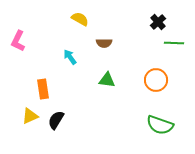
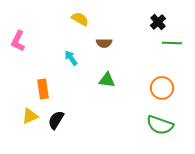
green line: moved 2 px left
cyan arrow: moved 1 px right, 1 px down
orange circle: moved 6 px right, 8 px down
